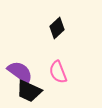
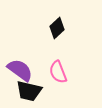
purple semicircle: moved 2 px up
black trapezoid: rotated 12 degrees counterclockwise
